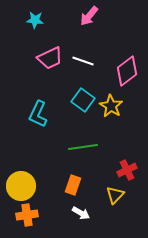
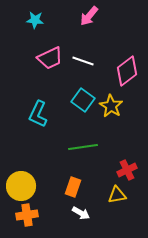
orange rectangle: moved 2 px down
yellow triangle: moved 2 px right; rotated 36 degrees clockwise
